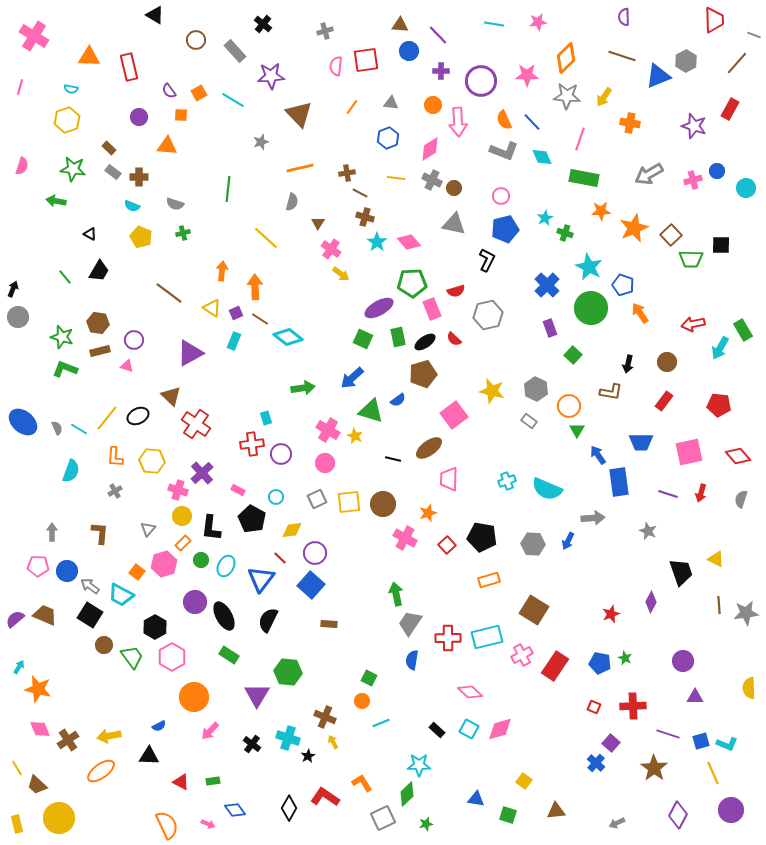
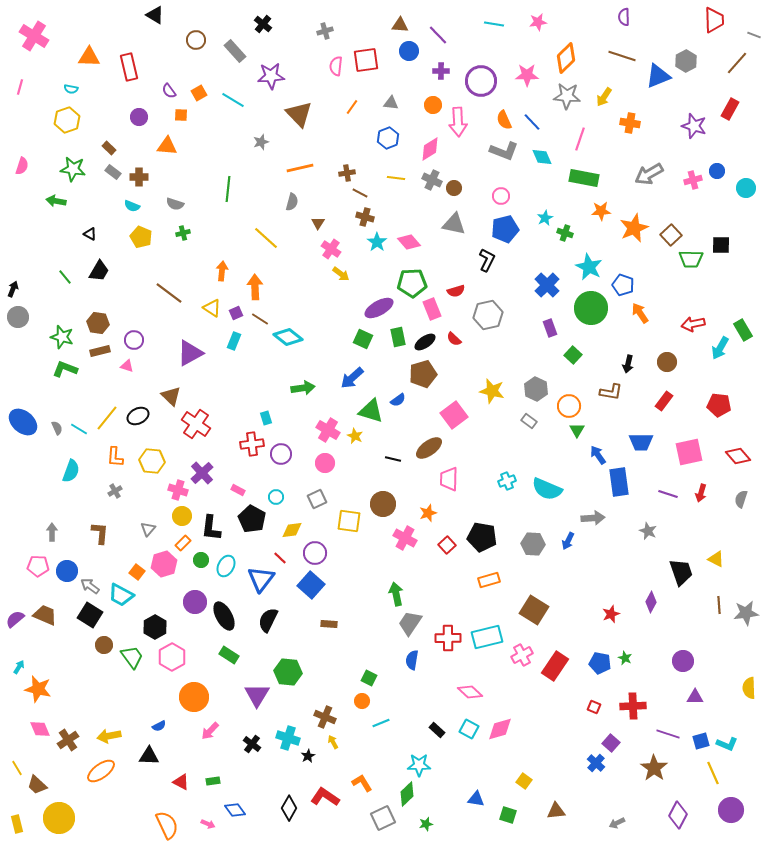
yellow square at (349, 502): moved 19 px down; rotated 15 degrees clockwise
